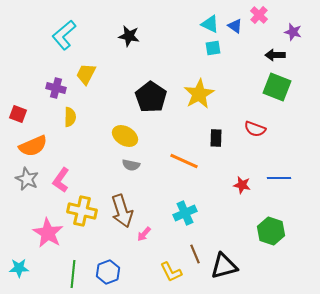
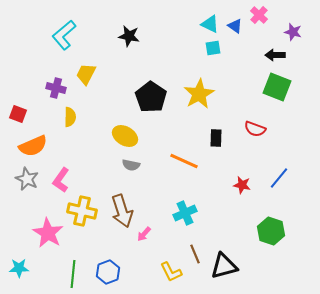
blue line: rotated 50 degrees counterclockwise
